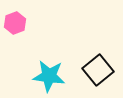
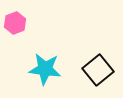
cyan star: moved 4 px left, 7 px up
